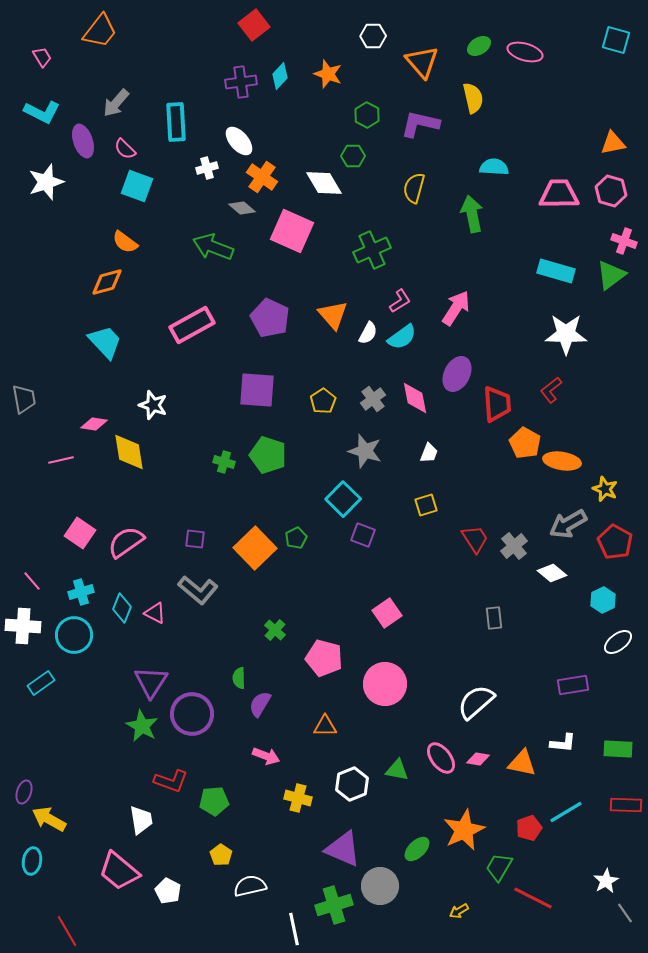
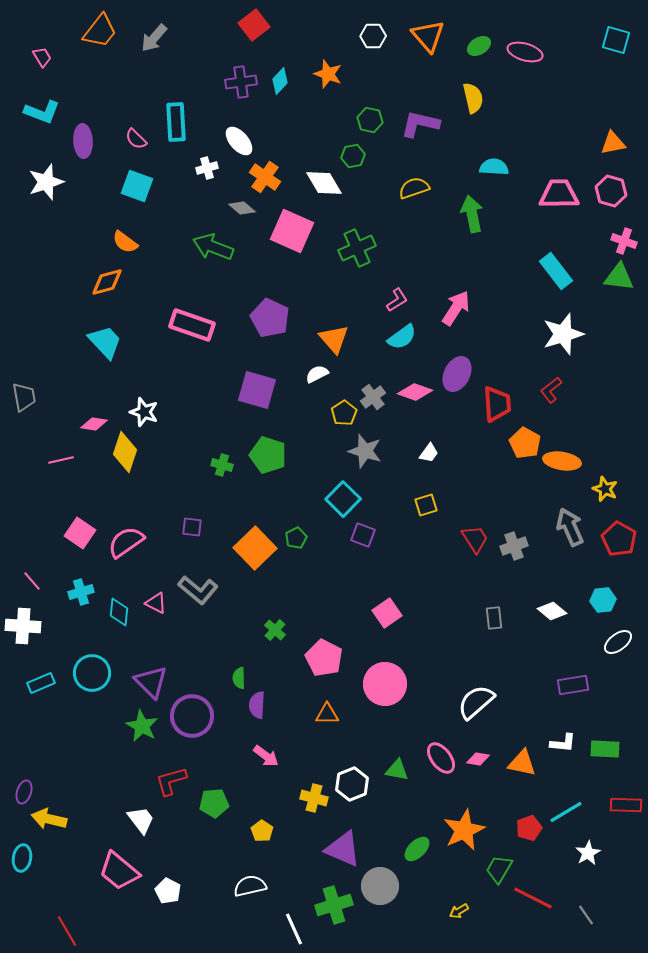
orange triangle at (422, 62): moved 6 px right, 26 px up
cyan diamond at (280, 76): moved 5 px down
gray arrow at (116, 103): moved 38 px right, 65 px up
cyan L-shape at (42, 112): rotated 6 degrees counterclockwise
green hexagon at (367, 115): moved 3 px right, 5 px down; rotated 15 degrees counterclockwise
purple ellipse at (83, 141): rotated 16 degrees clockwise
pink semicircle at (125, 149): moved 11 px right, 10 px up
green hexagon at (353, 156): rotated 10 degrees counterclockwise
orange cross at (262, 177): moved 3 px right
yellow semicircle at (414, 188): rotated 56 degrees clockwise
green cross at (372, 250): moved 15 px left, 2 px up
cyan rectangle at (556, 271): rotated 36 degrees clockwise
green triangle at (611, 275): moved 8 px right, 2 px down; rotated 44 degrees clockwise
pink L-shape at (400, 301): moved 3 px left, 1 px up
orange triangle at (333, 315): moved 1 px right, 24 px down
pink rectangle at (192, 325): rotated 48 degrees clockwise
white semicircle at (368, 333): moved 51 px left, 41 px down; rotated 145 degrees counterclockwise
white star at (566, 334): moved 3 px left; rotated 18 degrees counterclockwise
purple square at (257, 390): rotated 12 degrees clockwise
pink diamond at (415, 398): moved 6 px up; rotated 60 degrees counterclockwise
gray trapezoid at (24, 399): moved 2 px up
gray cross at (373, 399): moved 2 px up
yellow pentagon at (323, 401): moved 21 px right, 12 px down
white star at (153, 405): moved 9 px left, 7 px down
yellow diamond at (129, 452): moved 4 px left; rotated 27 degrees clockwise
white trapezoid at (429, 453): rotated 15 degrees clockwise
green cross at (224, 462): moved 2 px left, 3 px down
gray arrow at (568, 524): moved 2 px right, 3 px down; rotated 96 degrees clockwise
purple square at (195, 539): moved 3 px left, 12 px up
red pentagon at (615, 542): moved 4 px right, 3 px up
gray cross at (514, 546): rotated 20 degrees clockwise
white diamond at (552, 573): moved 38 px down
cyan hexagon at (603, 600): rotated 20 degrees clockwise
cyan diamond at (122, 608): moved 3 px left, 4 px down; rotated 16 degrees counterclockwise
pink triangle at (155, 613): moved 1 px right, 10 px up
cyan circle at (74, 635): moved 18 px right, 38 px down
pink pentagon at (324, 658): rotated 12 degrees clockwise
purple triangle at (151, 682): rotated 18 degrees counterclockwise
cyan rectangle at (41, 683): rotated 12 degrees clockwise
purple semicircle at (260, 704): moved 3 px left, 1 px down; rotated 28 degrees counterclockwise
purple circle at (192, 714): moved 2 px down
orange triangle at (325, 726): moved 2 px right, 12 px up
green rectangle at (618, 749): moved 13 px left
pink arrow at (266, 756): rotated 16 degrees clockwise
red L-shape at (171, 781): rotated 144 degrees clockwise
yellow cross at (298, 798): moved 16 px right
green pentagon at (214, 801): moved 2 px down
yellow arrow at (49, 819): rotated 16 degrees counterclockwise
white trapezoid at (141, 820): rotated 28 degrees counterclockwise
yellow pentagon at (221, 855): moved 41 px right, 24 px up
cyan ellipse at (32, 861): moved 10 px left, 3 px up
green trapezoid at (499, 867): moved 2 px down
white star at (606, 881): moved 18 px left, 28 px up
gray line at (625, 913): moved 39 px left, 2 px down
white line at (294, 929): rotated 12 degrees counterclockwise
